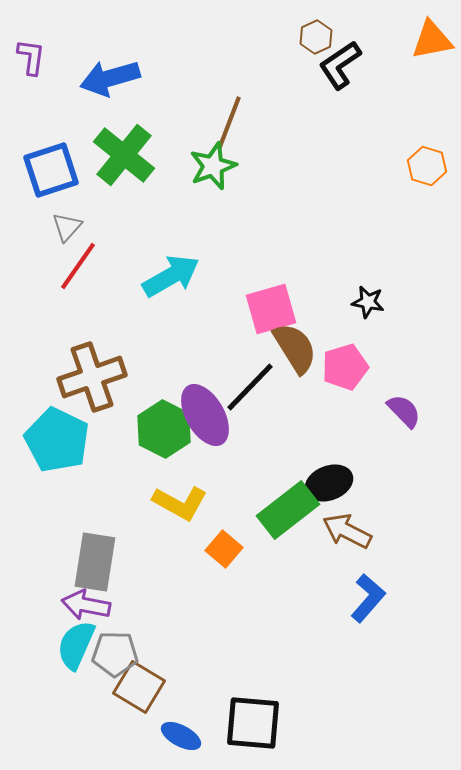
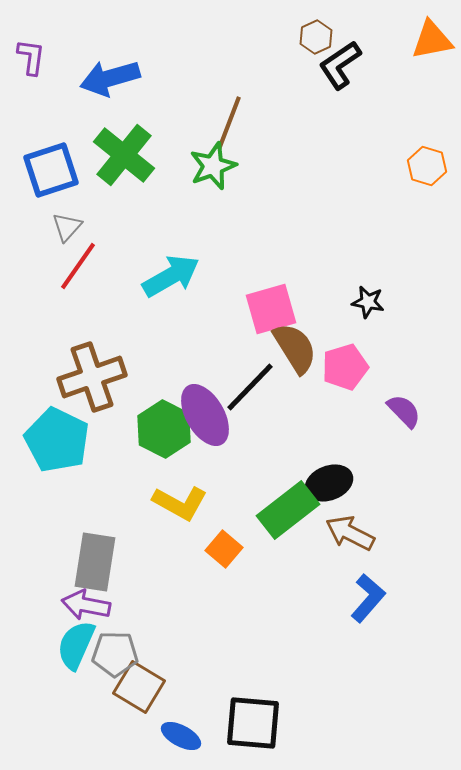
brown arrow: moved 3 px right, 2 px down
